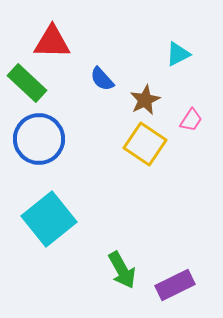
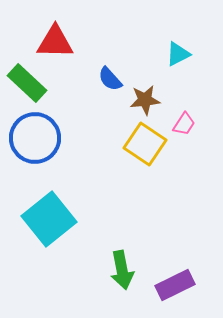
red triangle: moved 3 px right
blue semicircle: moved 8 px right
brown star: rotated 20 degrees clockwise
pink trapezoid: moved 7 px left, 4 px down
blue circle: moved 4 px left, 1 px up
green arrow: rotated 18 degrees clockwise
